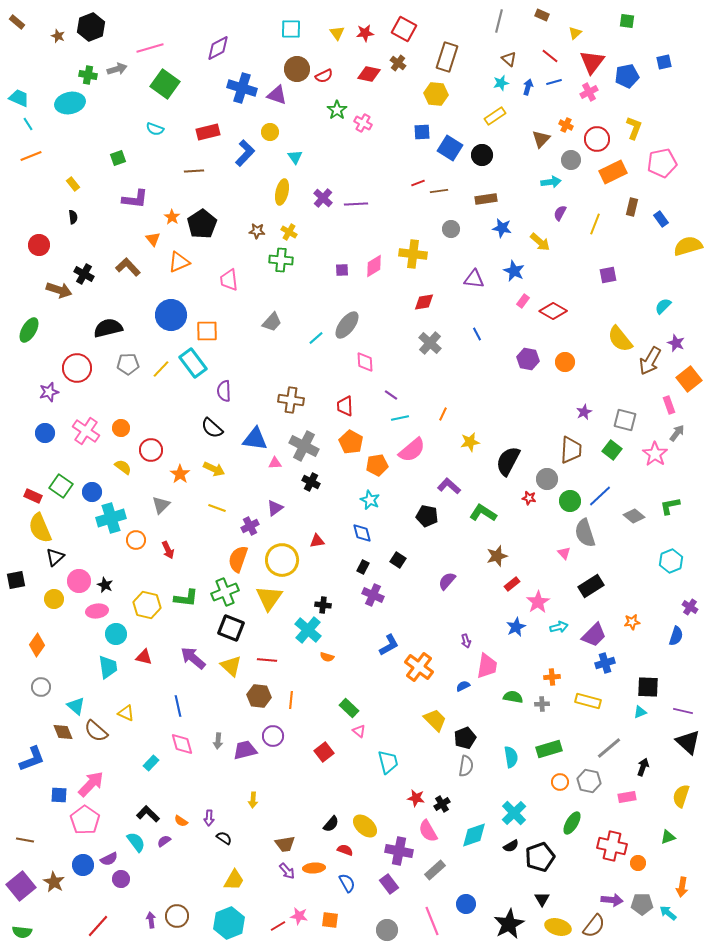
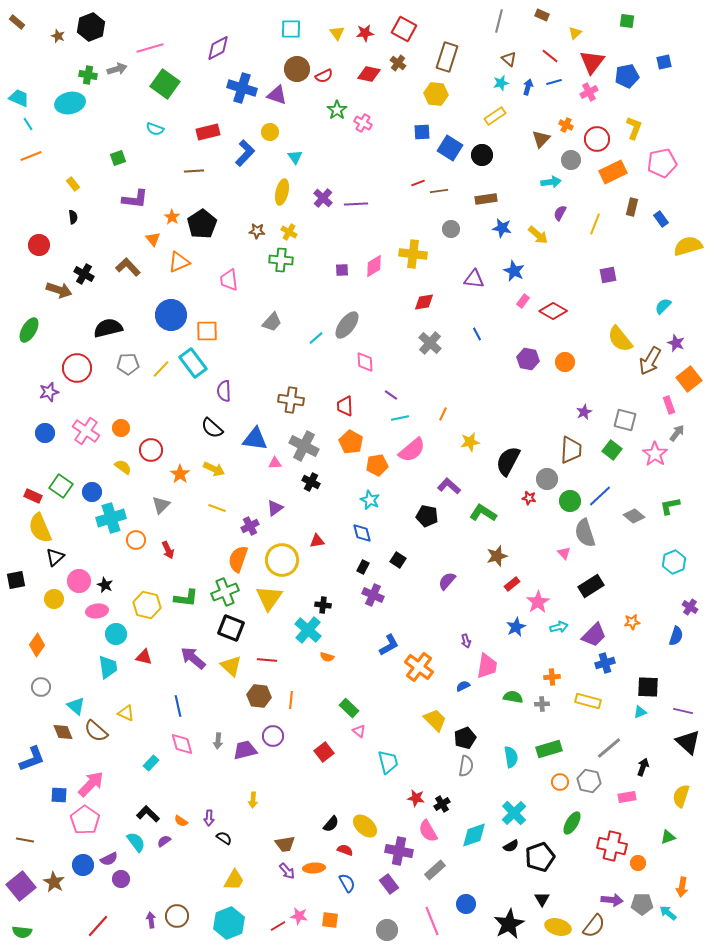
yellow arrow at (540, 242): moved 2 px left, 7 px up
cyan hexagon at (671, 561): moved 3 px right, 1 px down
